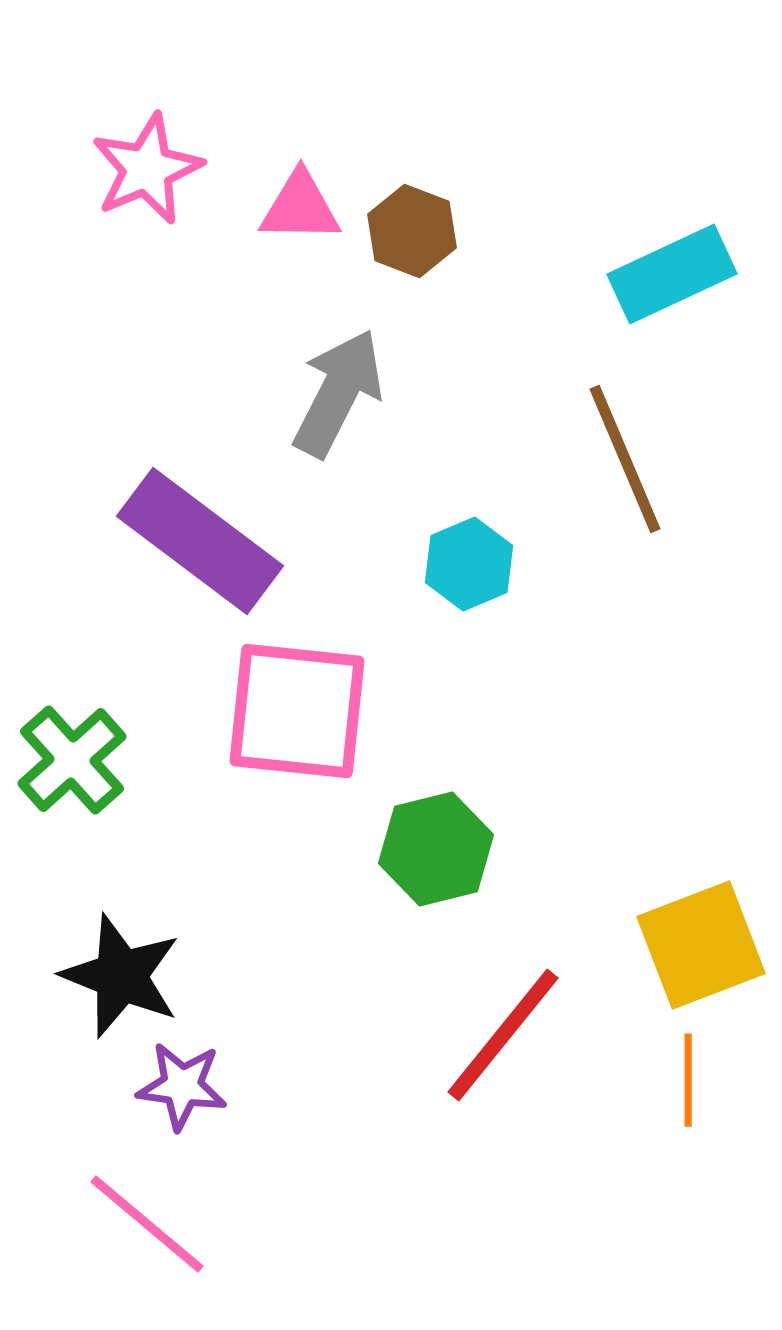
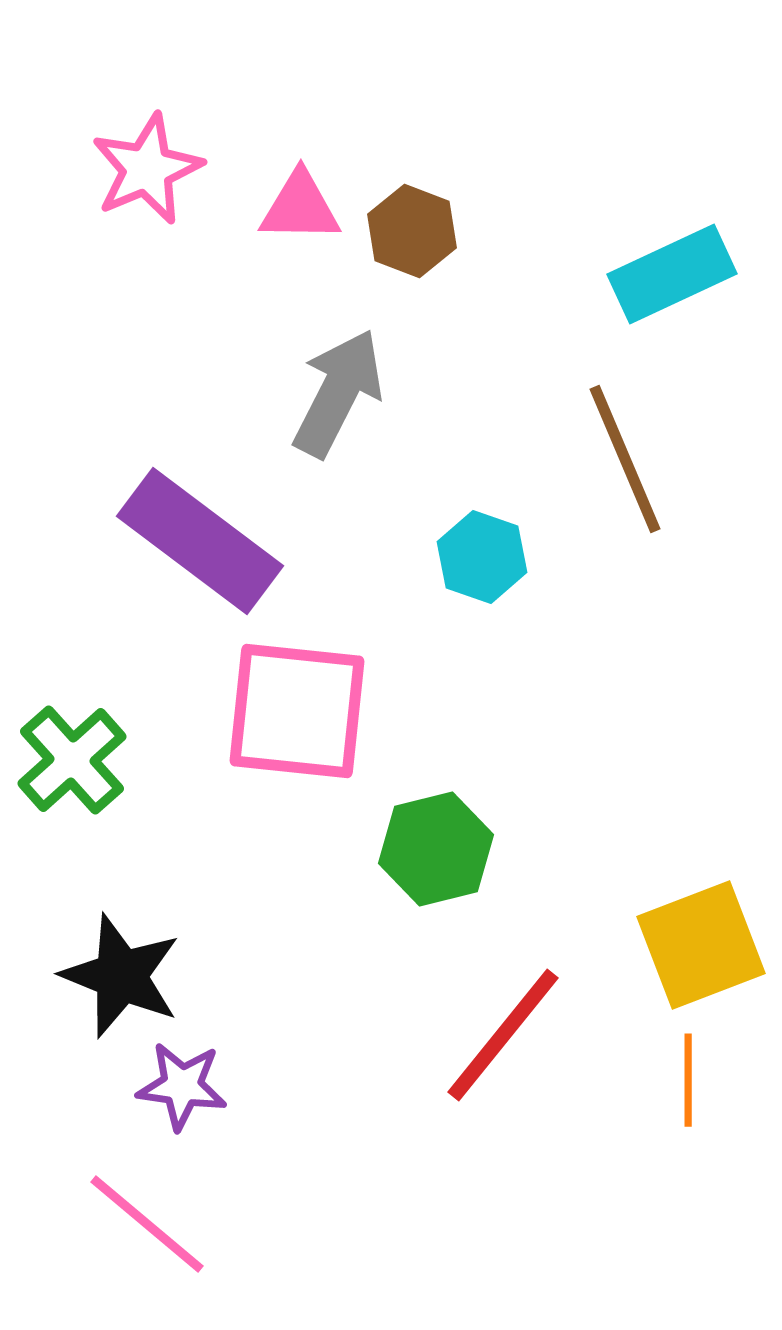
cyan hexagon: moved 13 px right, 7 px up; rotated 18 degrees counterclockwise
